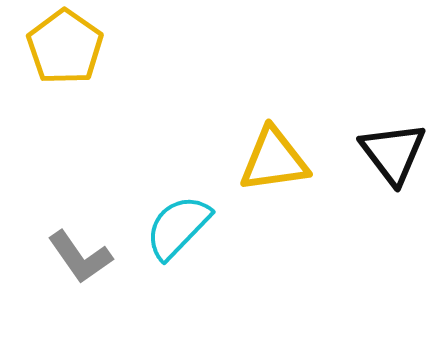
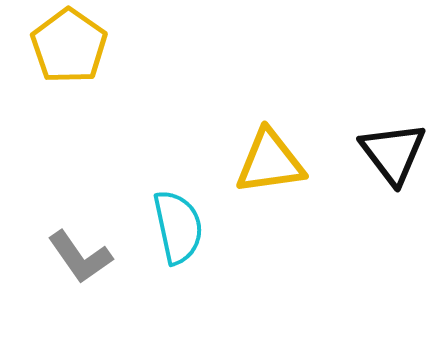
yellow pentagon: moved 4 px right, 1 px up
yellow triangle: moved 4 px left, 2 px down
cyan semicircle: rotated 124 degrees clockwise
